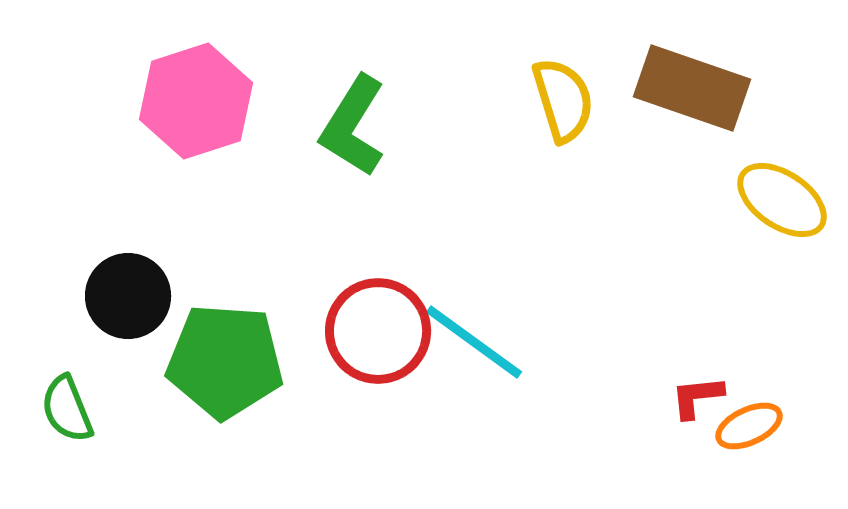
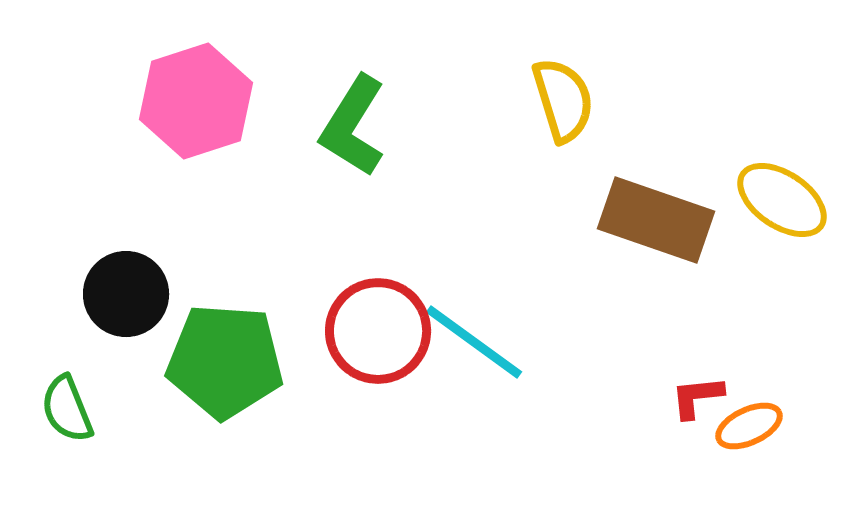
brown rectangle: moved 36 px left, 132 px down
black circle: moved 2 px left, 2 px up
